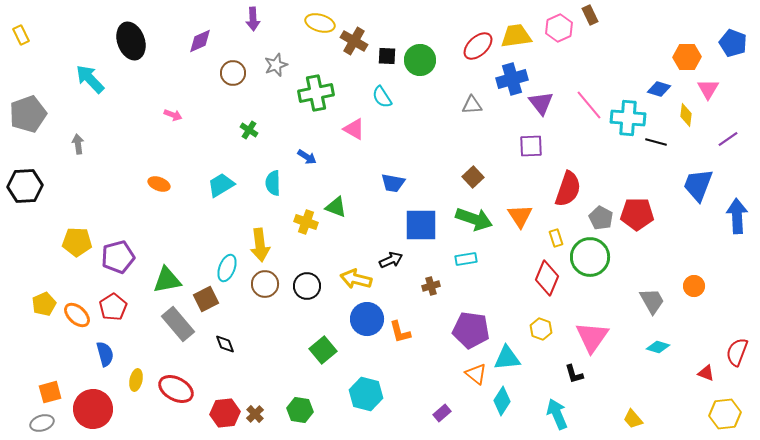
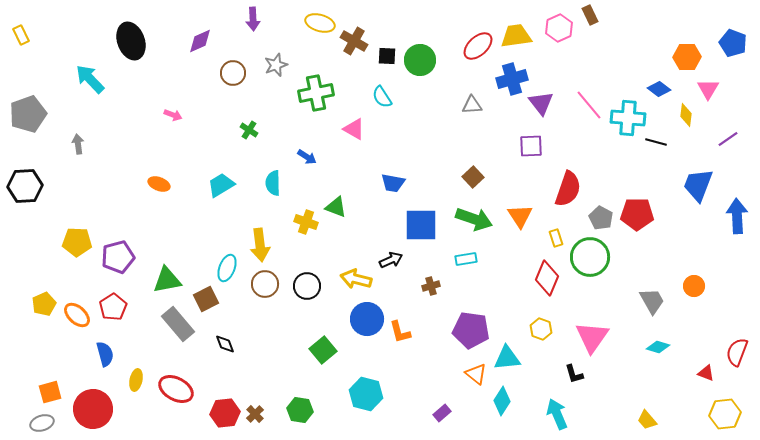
blue diamond at (659, 89): rotated 20 degrees clockwise
yellow trapezoid at (633, 419): moved 14 px right, 1 px down
